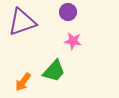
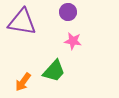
purple triangle: rotated 28 degrees clockwise
